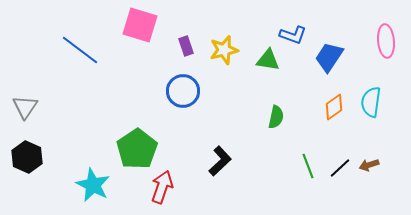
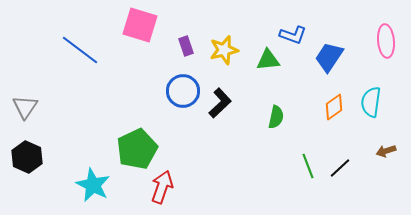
green triangle: rotated 15 degrees counterclockwise
green pentagon: rotated 9 degrees clockwise
black L-shape: moved 58 px up
brown arrow: moved 17 px right, 14 px up
